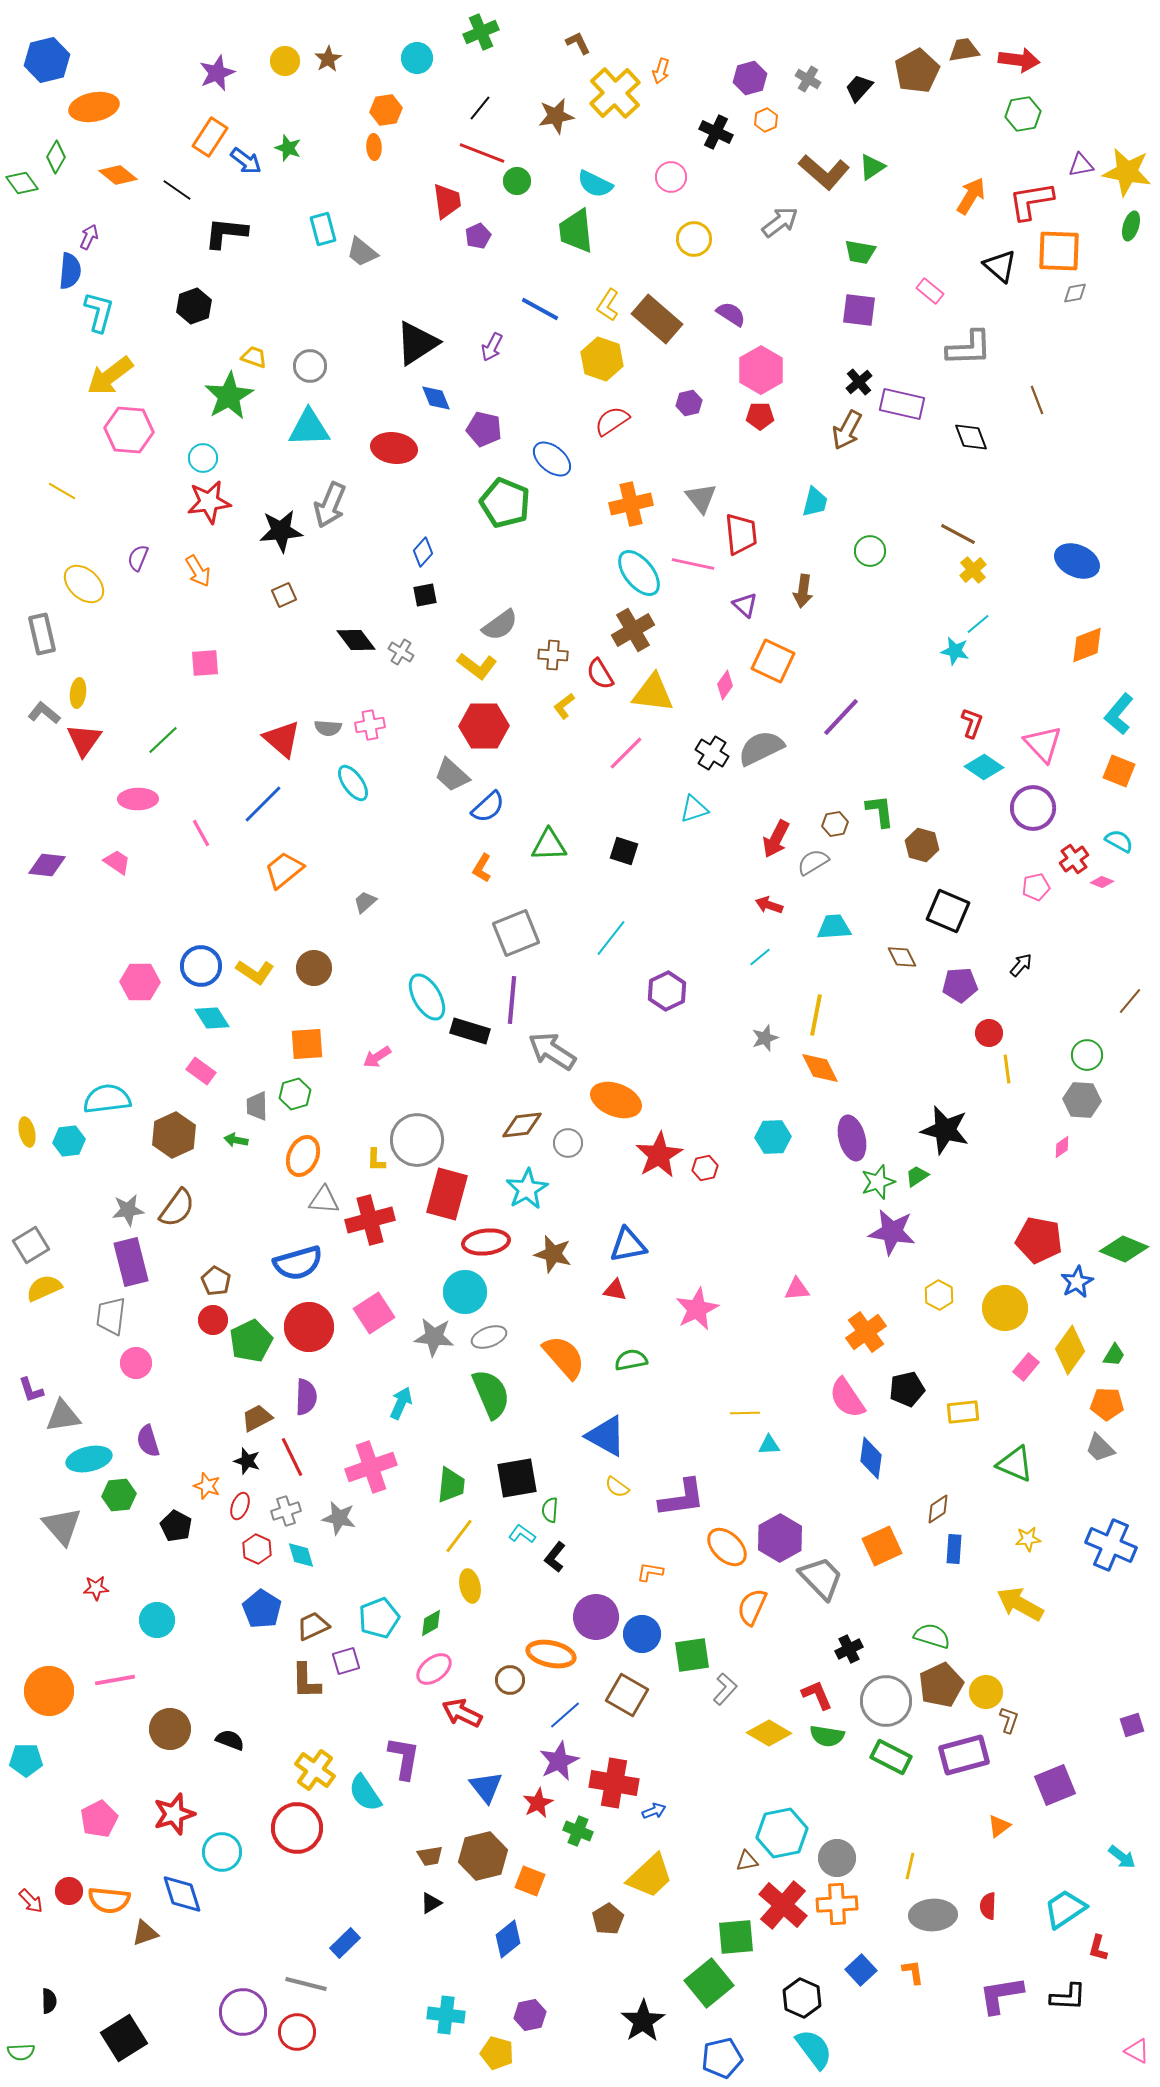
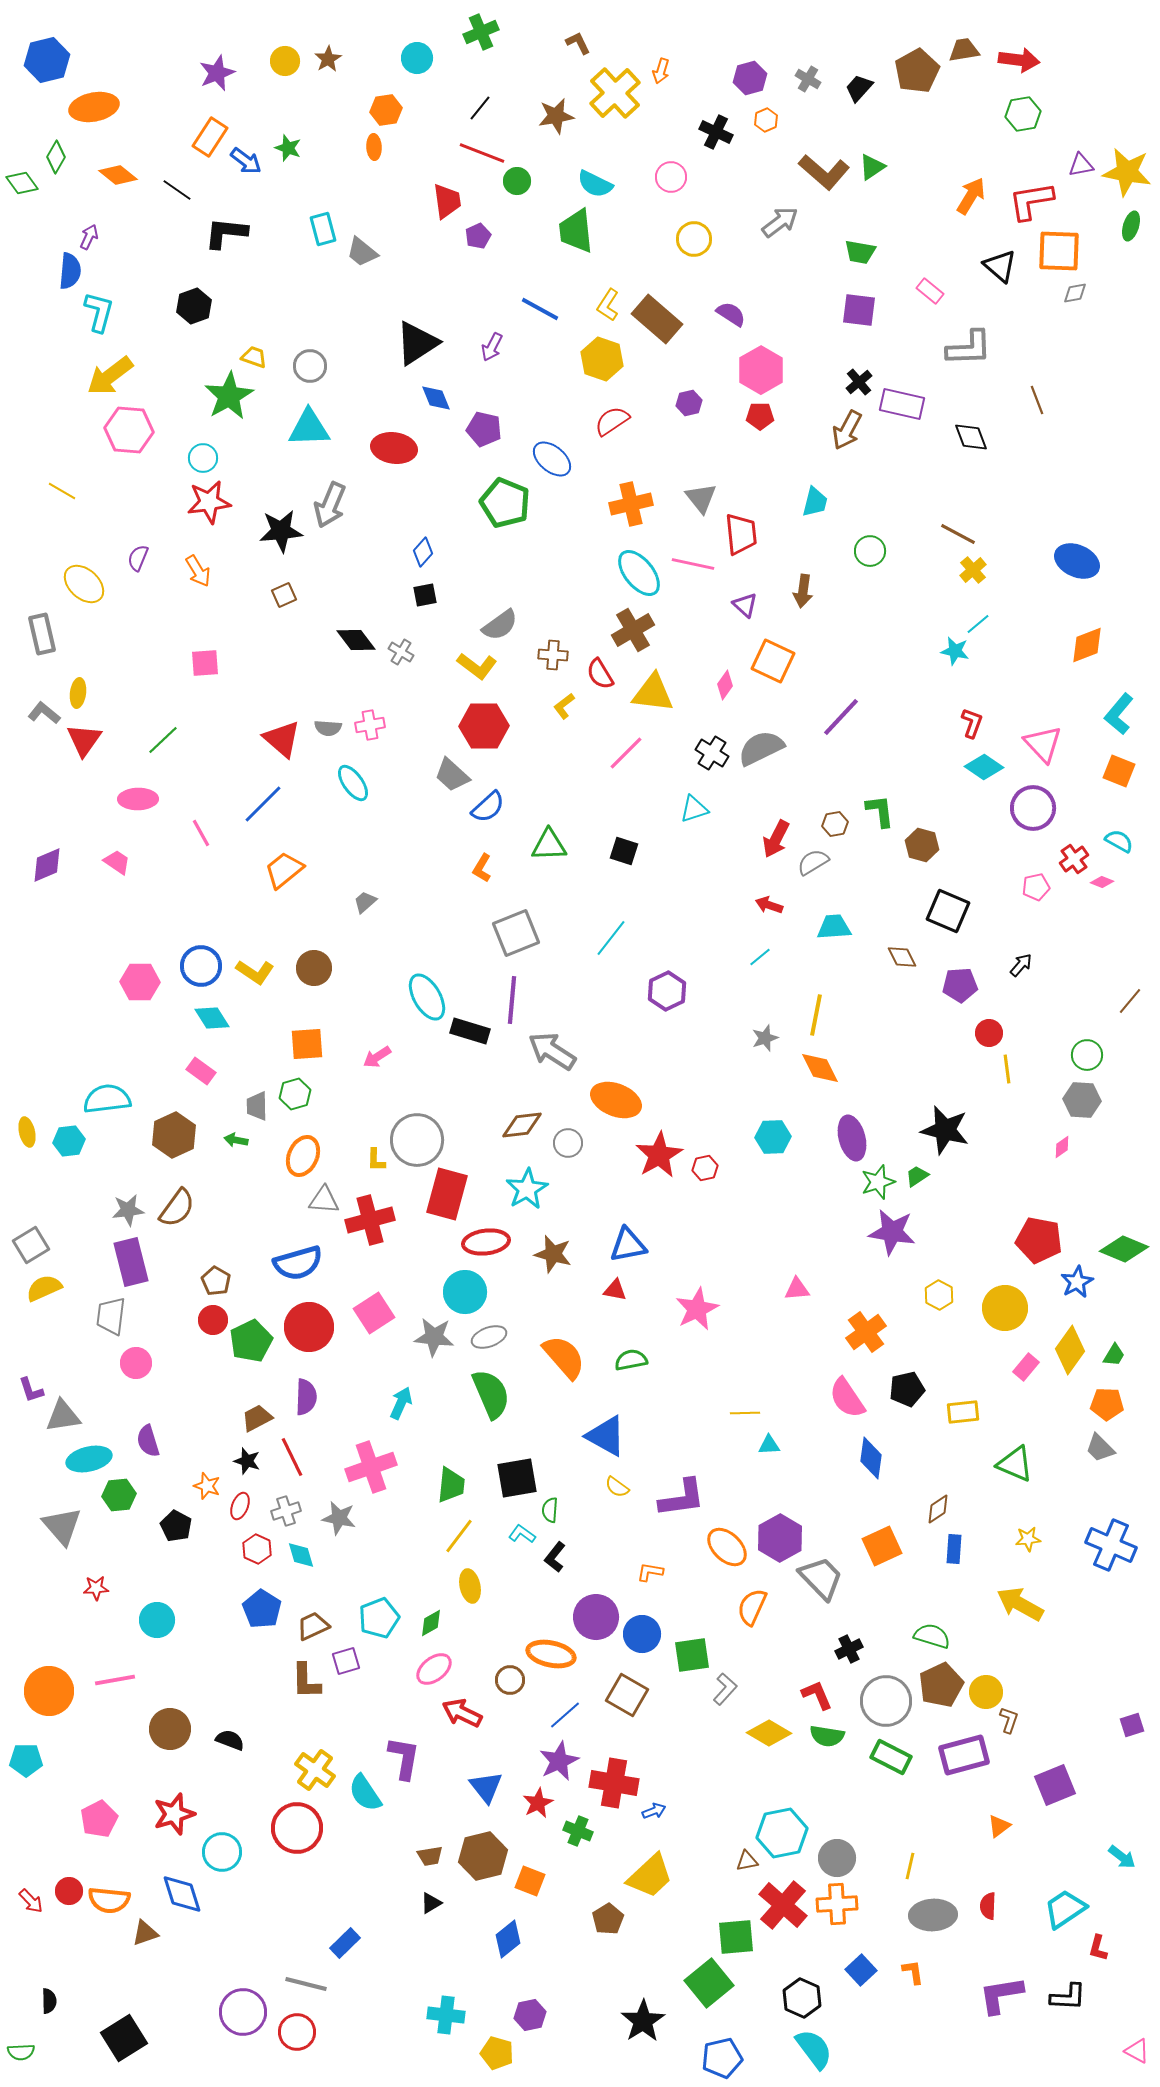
purple diamond at (47, 865): rotated 30 degrees counterclockwise
